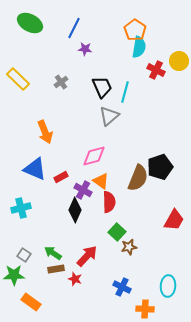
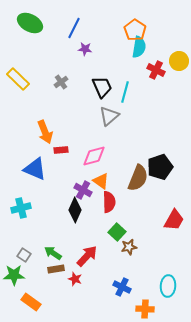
red rectangle: moved 27 px up; rotated 24 degrees clockwise
